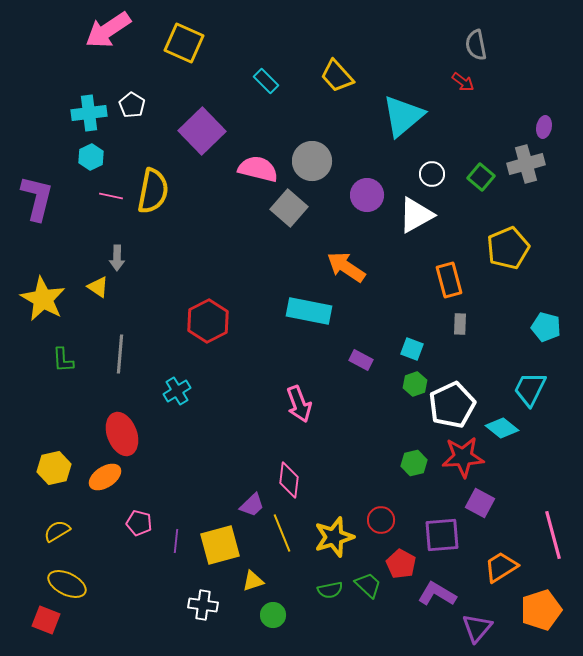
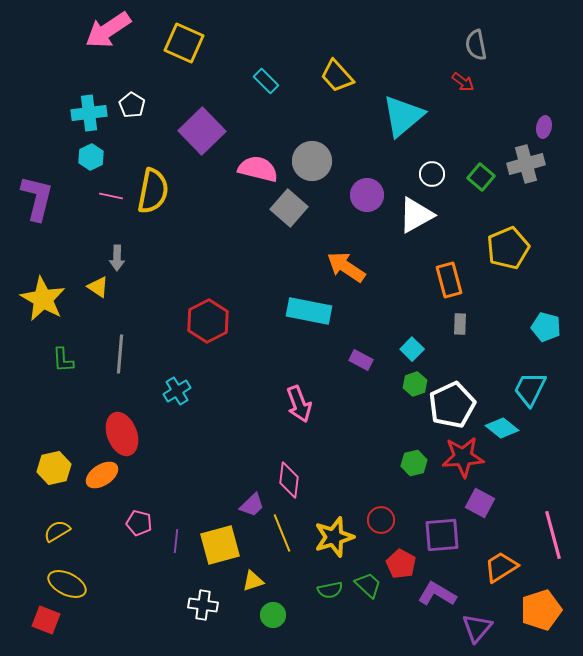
cyan square at (412, 349): rotated 25 degrees clockwise
orange ellipse at (105, 477): moved 3 px left, 2 px up
